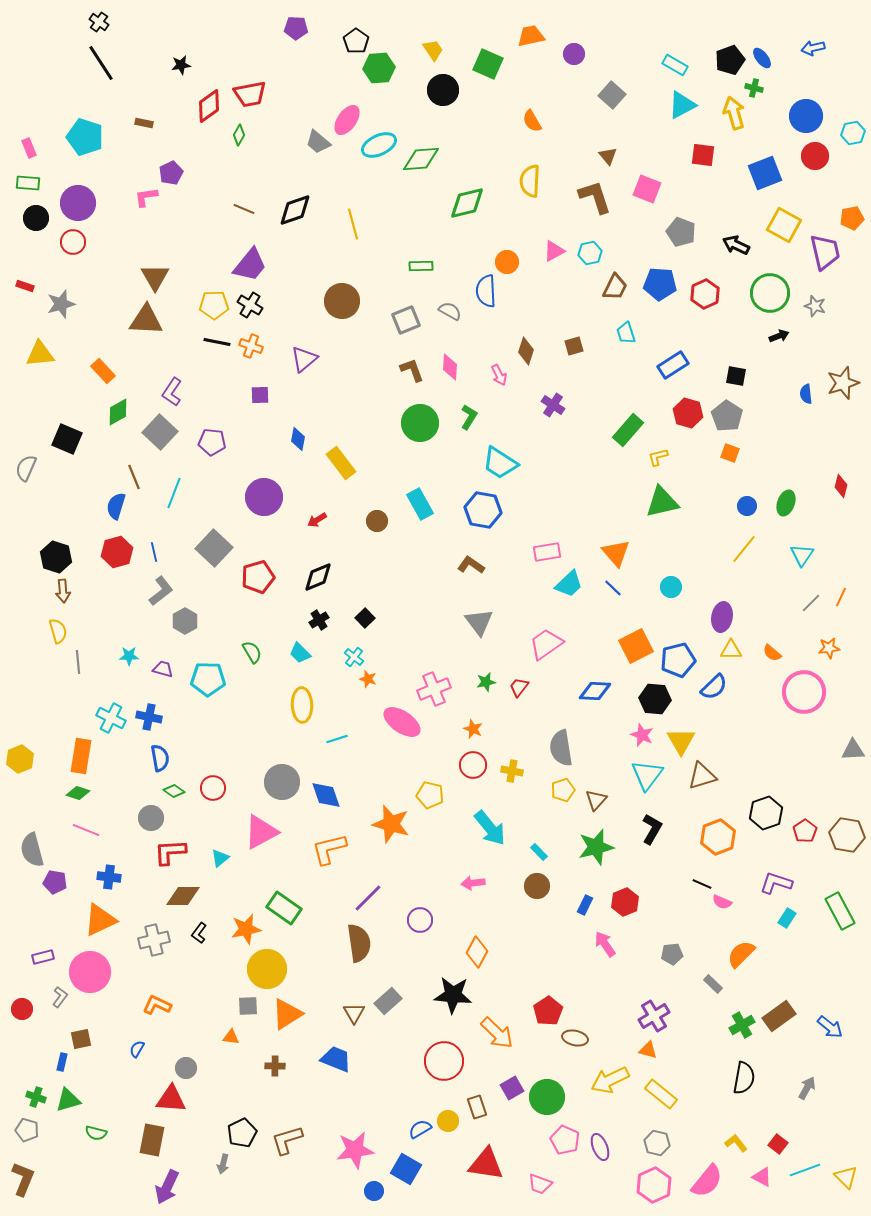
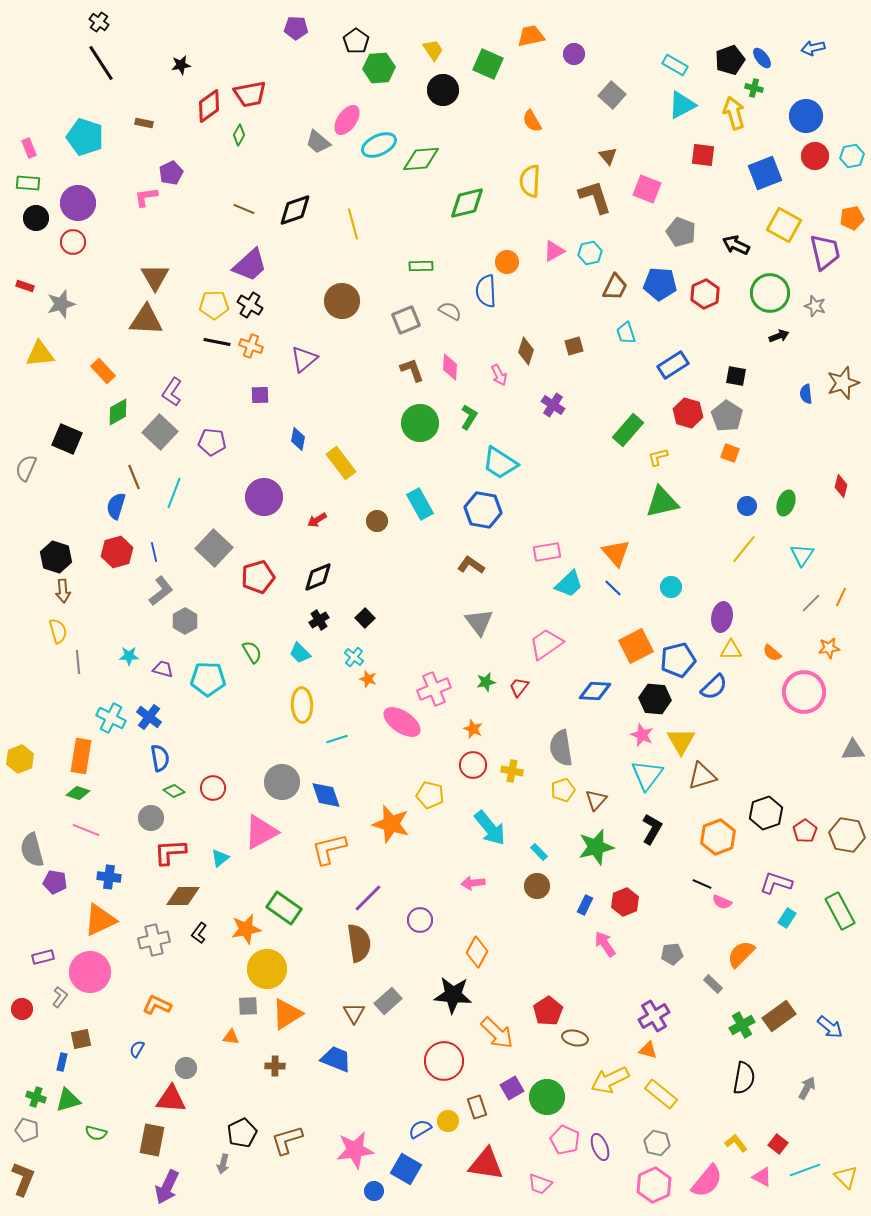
cyan hexagon at (853, 133): moved 1 px left, 23 px down
purple trapezoid at (250, 265): rotated 9 degrees clockwise
blue cross at (149, 717): rotated 25 degrees clockwise
